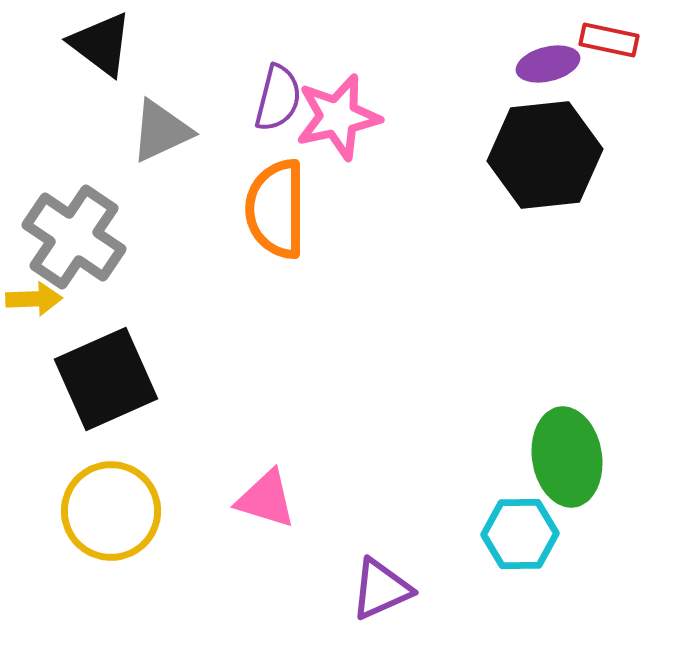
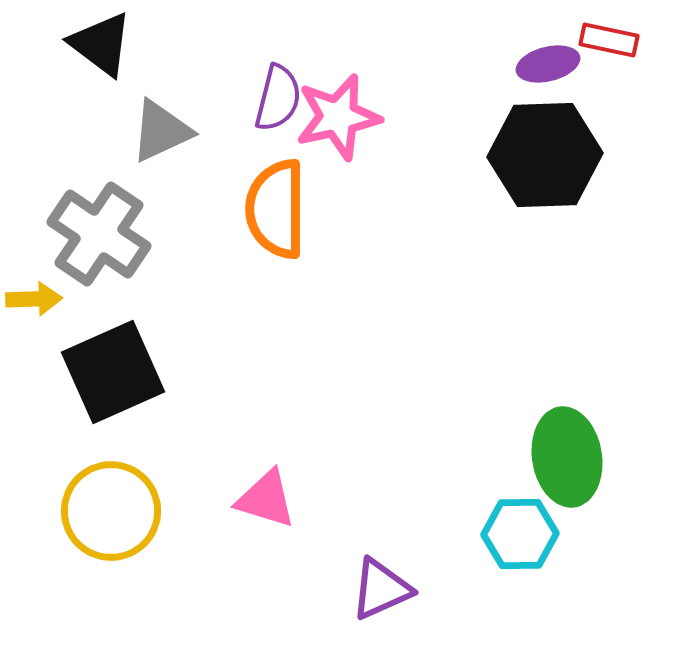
black hexagon: rotated 4 degrees clockwise
gray cross: moved 25 px right, 3 px up
black square: moved 7 px right, 7 px up
